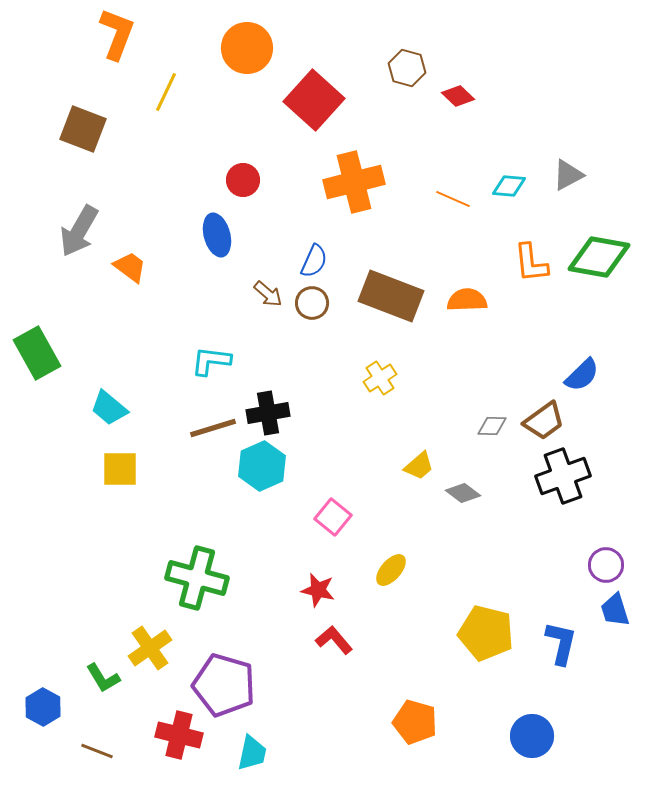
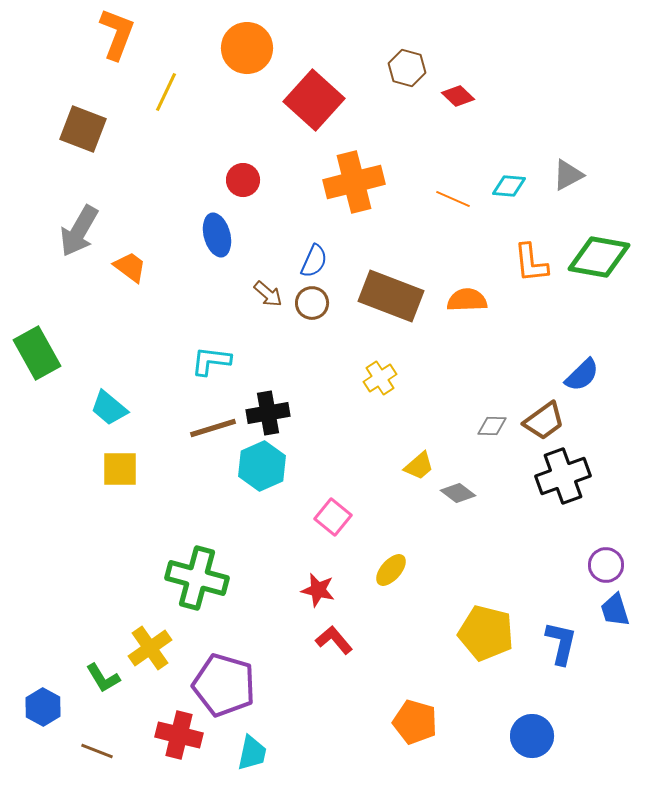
gray diamond at (463, 493): moved 5 px left
